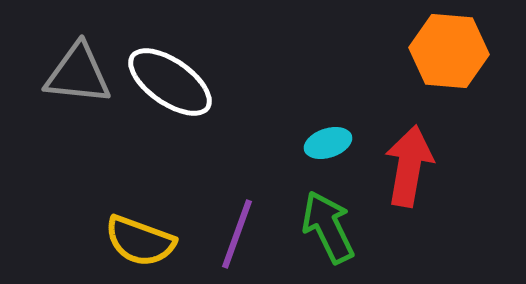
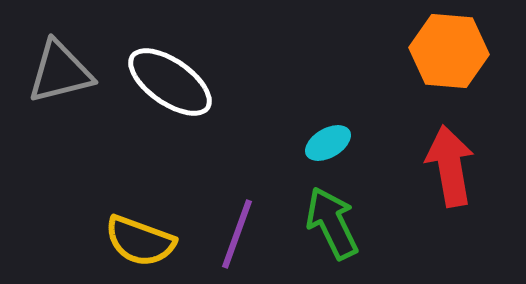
gray triangle: moved 18 px left, 2 px up; rotated 20 degrees counterclockwise
cyan ellipse: rotated 12 degrees counterclockwise
red arrow: moved 41 px right; rotated 20 degrees counterclockwise
green arrow: moved 4 px right, 4 px up
